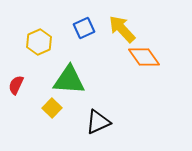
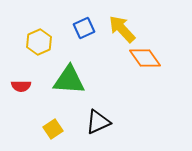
orange diamond: moved 1 px right, 1 px down
red semicircle: moved 5 px right, 1 px down; rotated 114 degrees counterclockwise
yellow square: moved 1 px right, 21 px down; rotated 12 degrees clockwise
